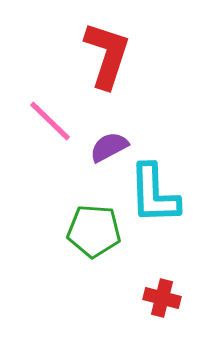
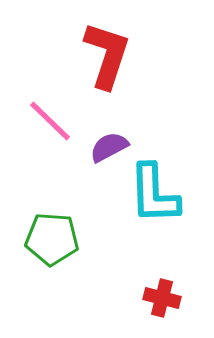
green pentagon: moved 42 px left, 8 px down
